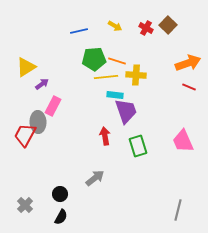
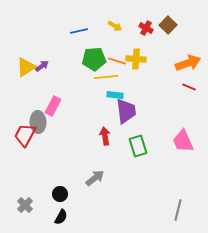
yellow cross: moved 16 px up
purple arrow: moved 18 px up
purple trapezoid: rotated 12 degrees clockwise
